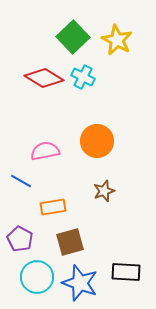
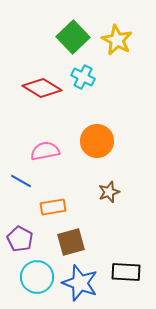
red diamond: moved 2 px left, 10 px down
brown star: moved 5 px right, 1 px down
brown square: moved 1 px right
